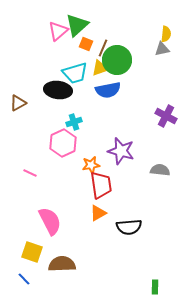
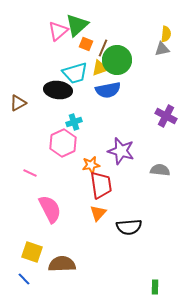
orange triangle: rotated 18 degrees counterclockwise
pink semicircle: moved 12 px up
